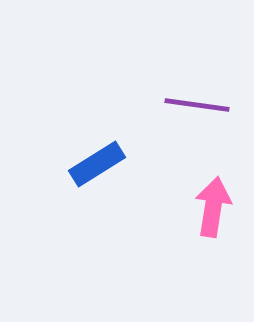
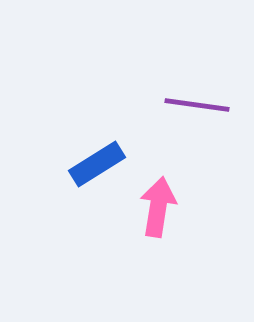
pink arrow: moved 55 px left
